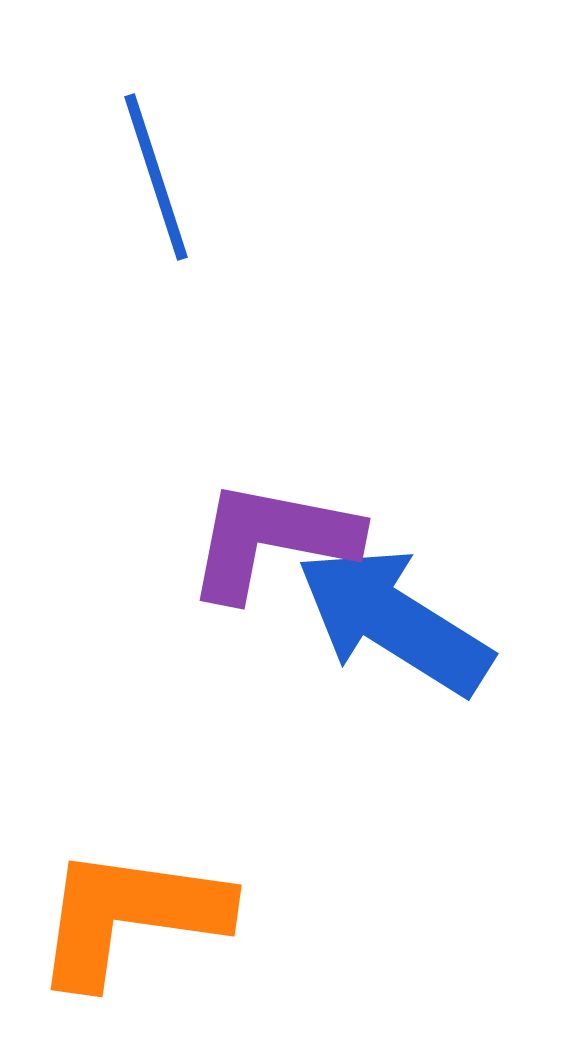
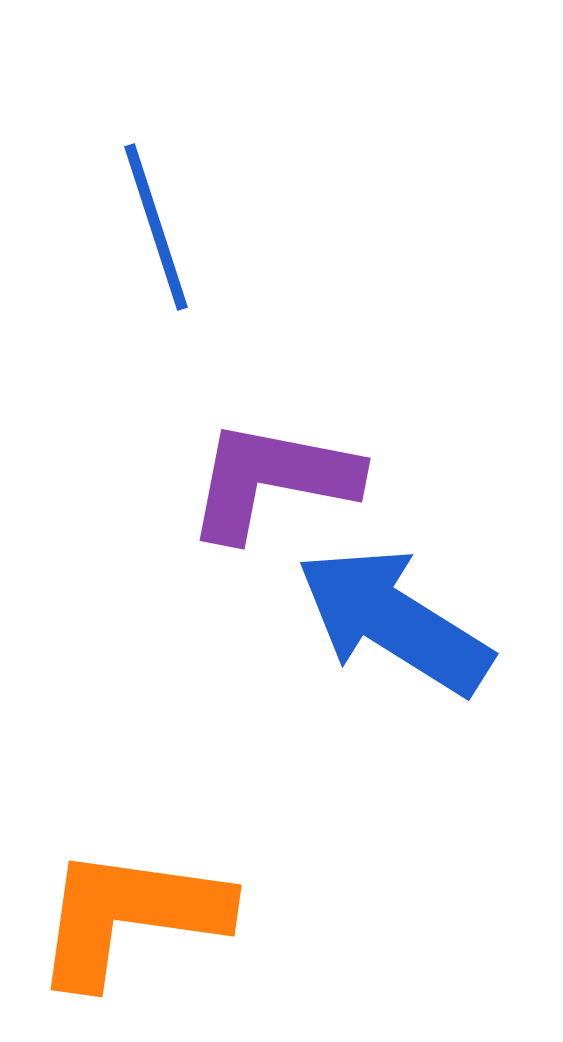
blue line: moved 50 px down
purple L-shape: moved 60 px up
